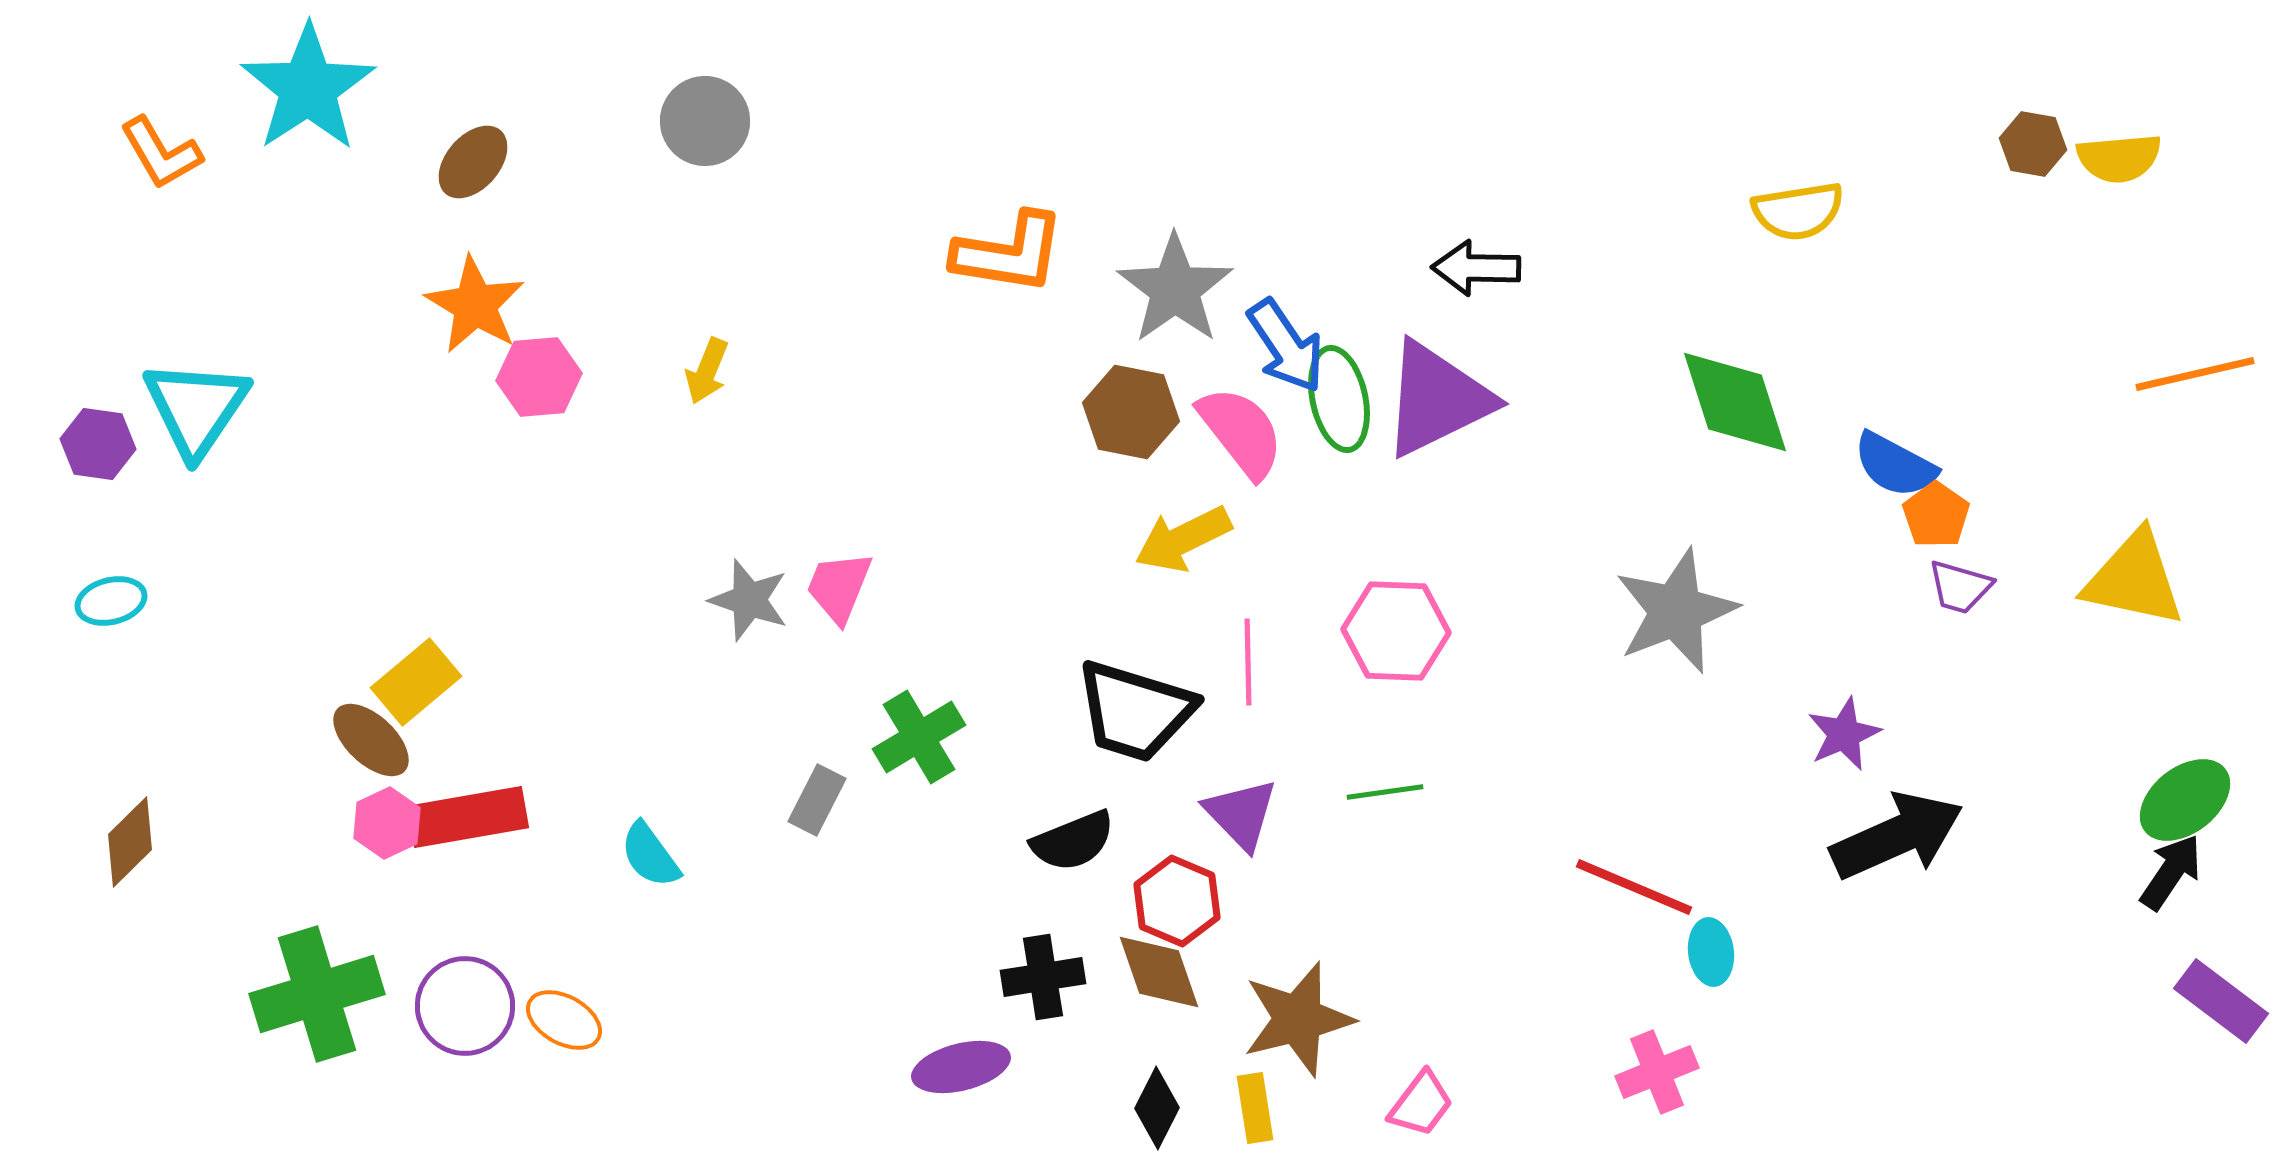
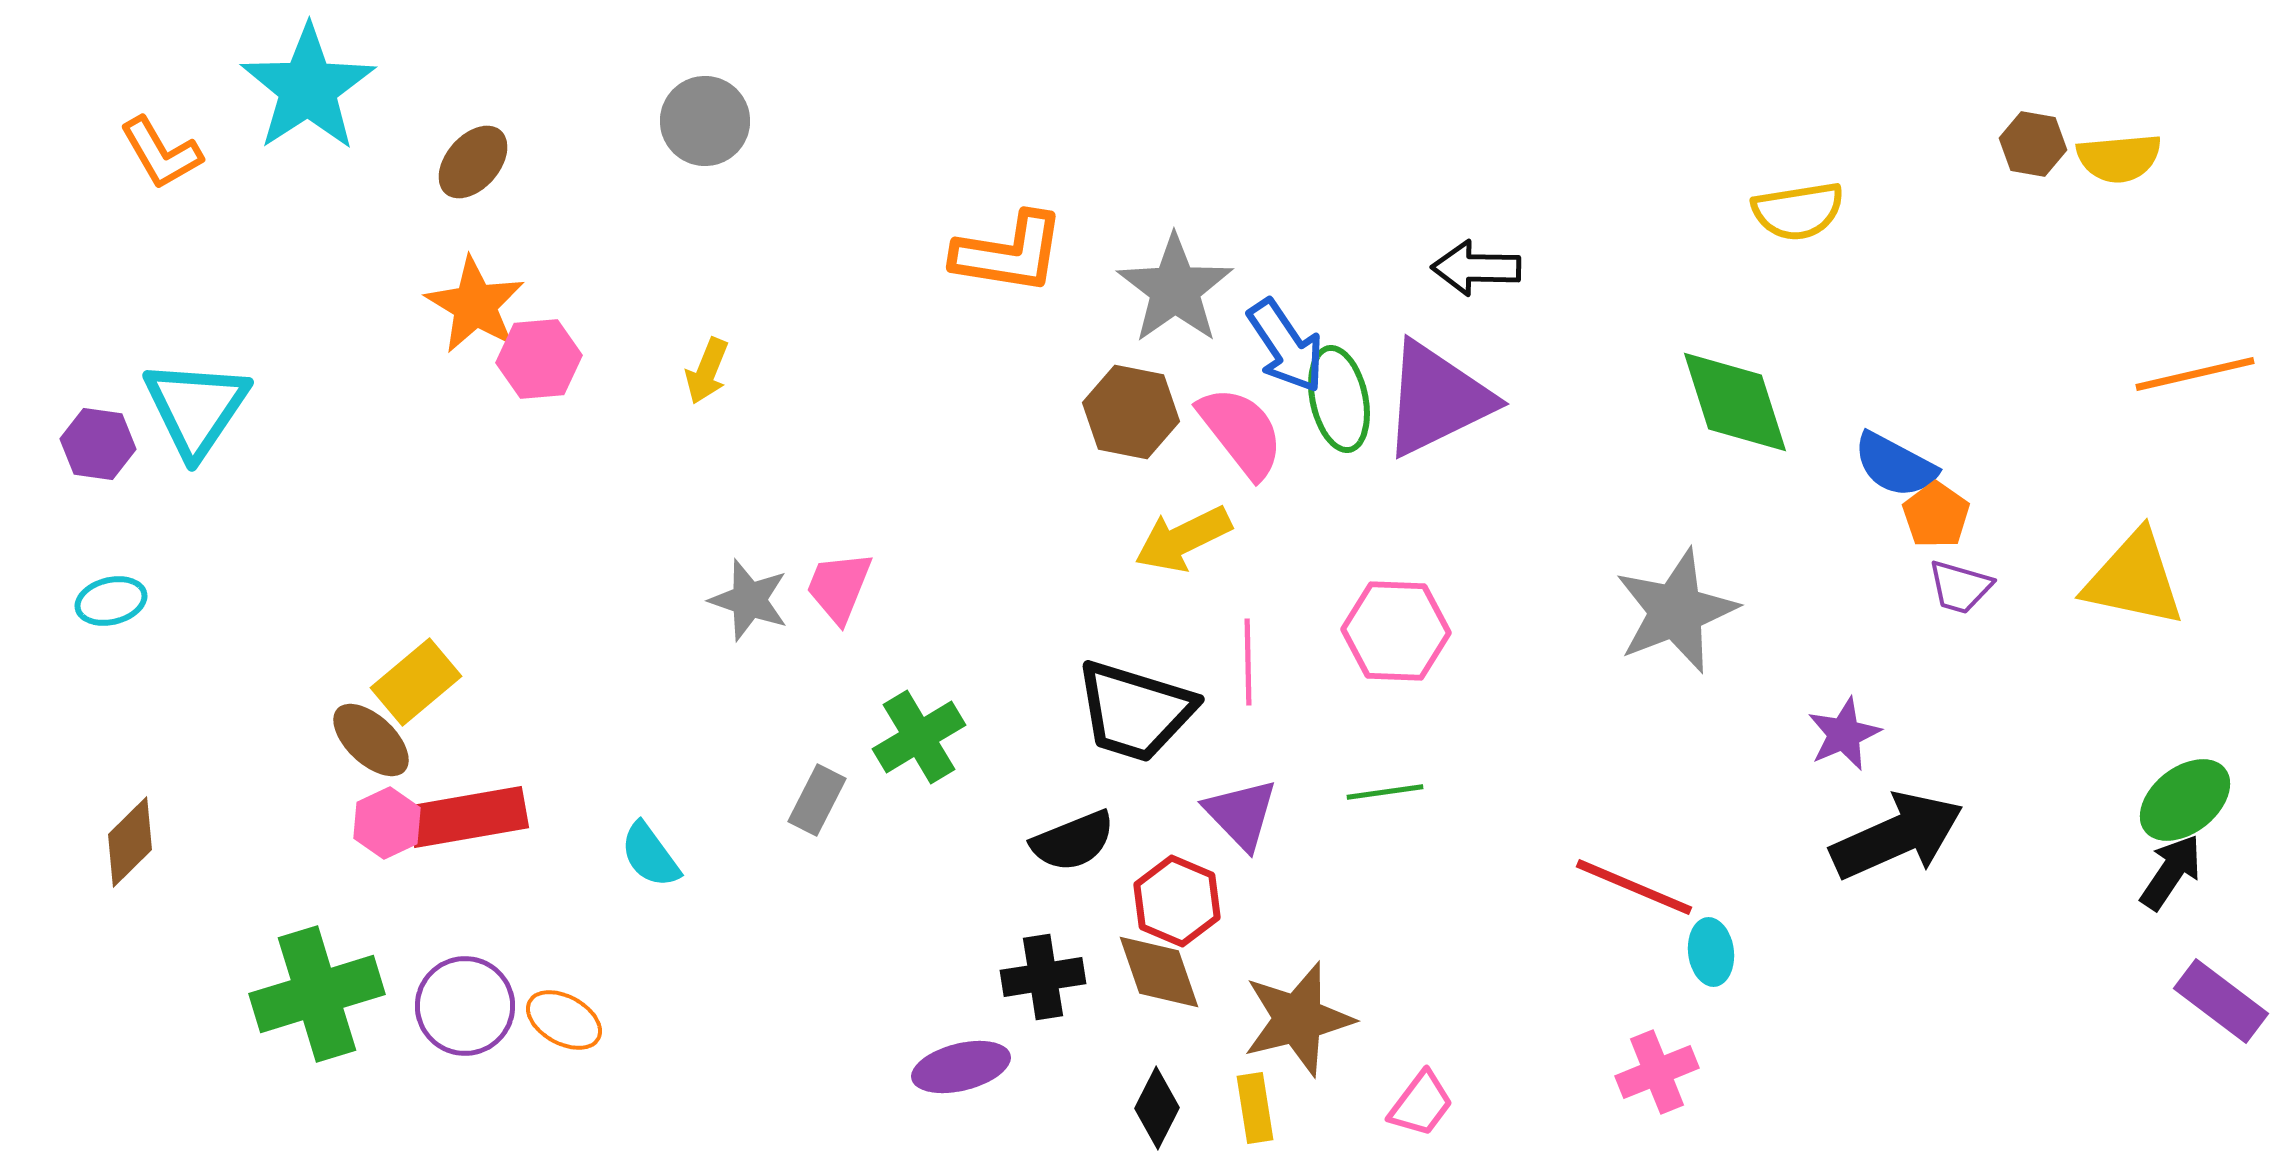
pink hexagon at (539, 377): moved 18 px up
